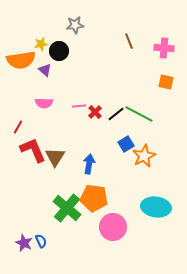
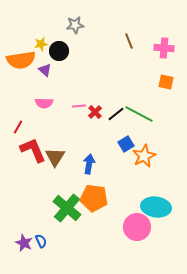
pink circle: moved 24 px right
